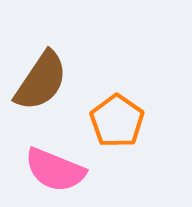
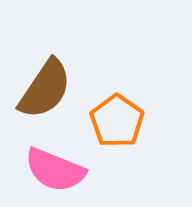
brown semicircle: moved 4 px right, 8 px down
